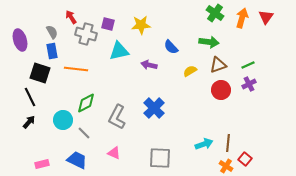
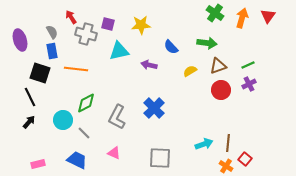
red triangle: moved 2 px right, 1 px up
green arrow: moved 2 px left, 1 px down
brown triangle: moved 1 px down
pink rectangle: moved 4 px left
